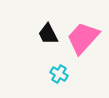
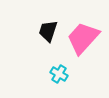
black trapezoid: moved 3 px up; rotated 45 degrees clockwise
